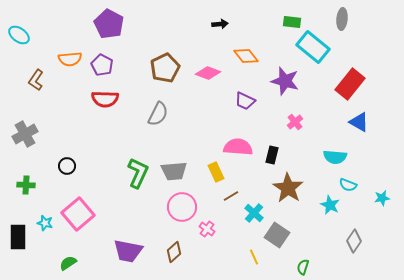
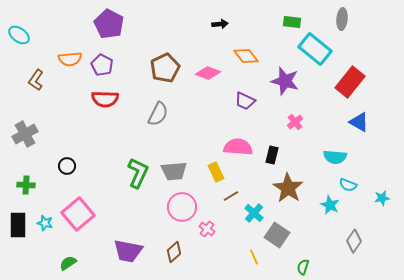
cyan rectangle at (313, 47): moved 2 px right, 2 px down
red rectangle at (350, 84): moved 2 px up
black rectangle at (18, 237): moved 12 px up
